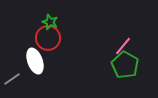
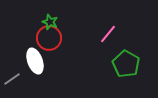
red circle: moved 1 px right
pink line: moved 15 px left, 12 px up
green pentagon: moved 1 px right, 1 px up
